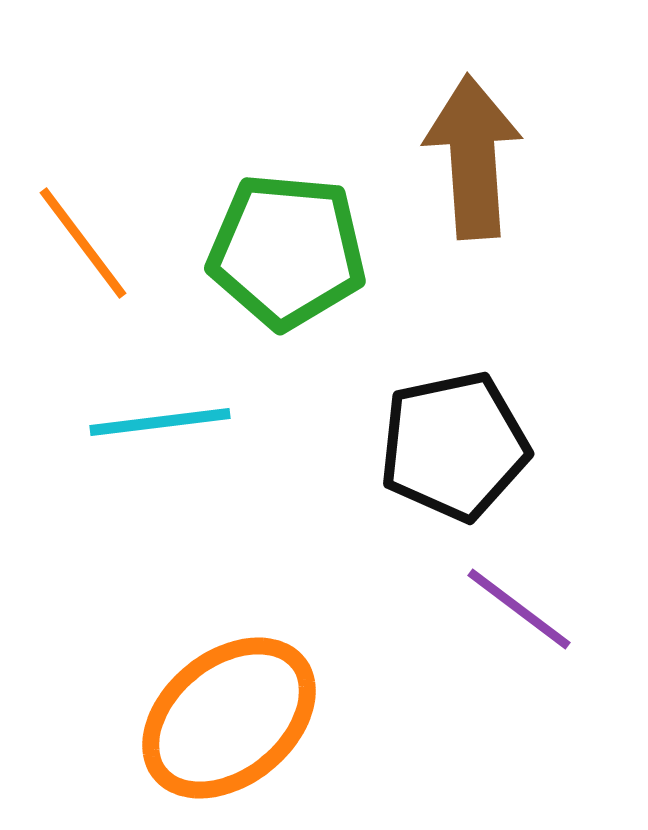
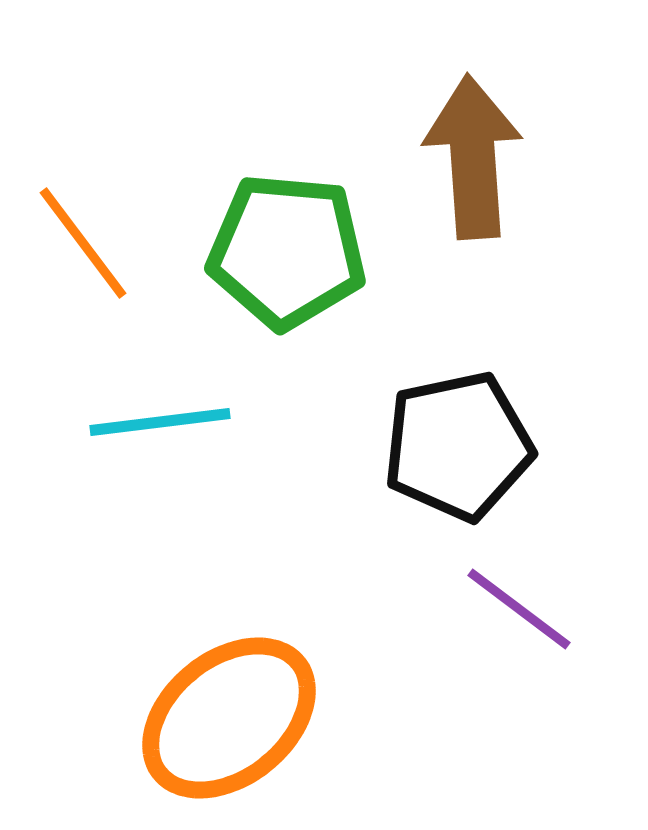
black pentagon: moved 4 px right
